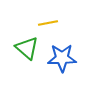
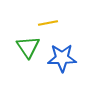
green triangle: moved 1 px right, 1 px up; rotated 15 degrees clockwise
